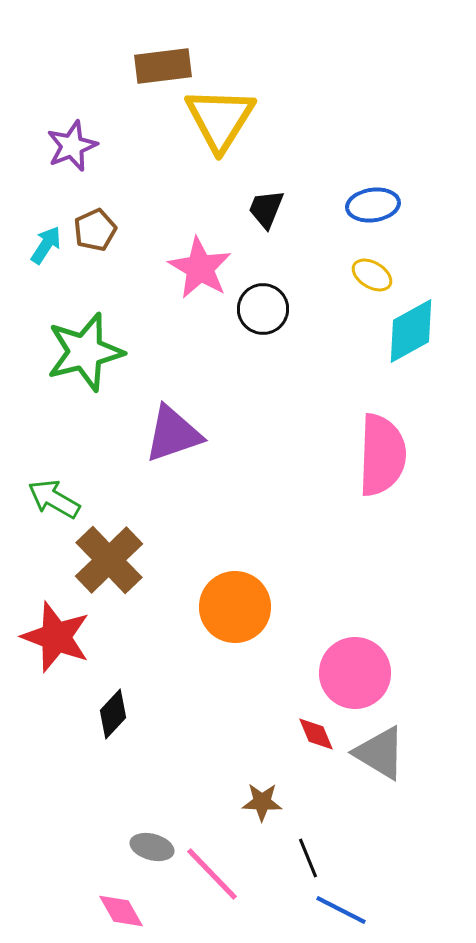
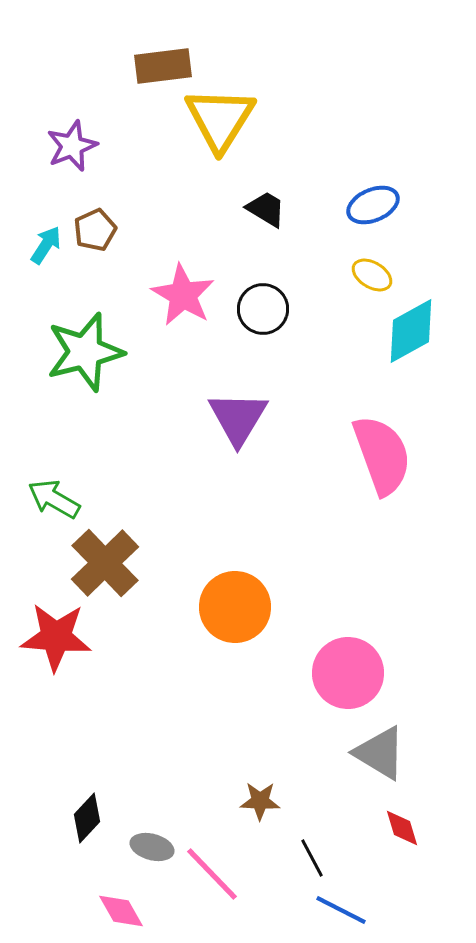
blue ellipse: rotated 15 degrees counterclockwise
black trapezoid: rotated 99 degrees clockwise
pink star: moved 17 px left, 27 px down
purple triangle: moved 65 px right, 16 px up; rotated 40 degrees counterclockwise
pink semicircle: rotated 22 degrees counterclockwise
brown cross: moved 4 px left, 3 px down
red star: rotated 16 degrees counterclockwise
pink circle: moved 7 px left
black diamond: moved 26 px left, 104 px down
red diamond: moved 86 px right, 94 px down; rotated 6 degrees clockwise
brown star: moved 2 px left, 1 px up
black line: moved 4 px right; rotated 6 degrees counterclockwise
